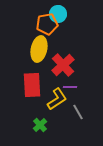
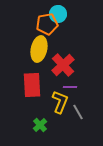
yellow L-shape: moved 3 px right, 3 px down; rotated 35 degrees counterclockwise
